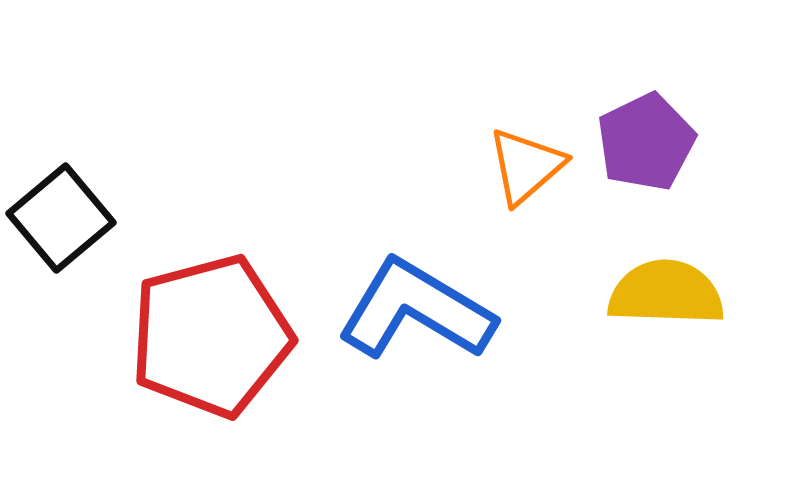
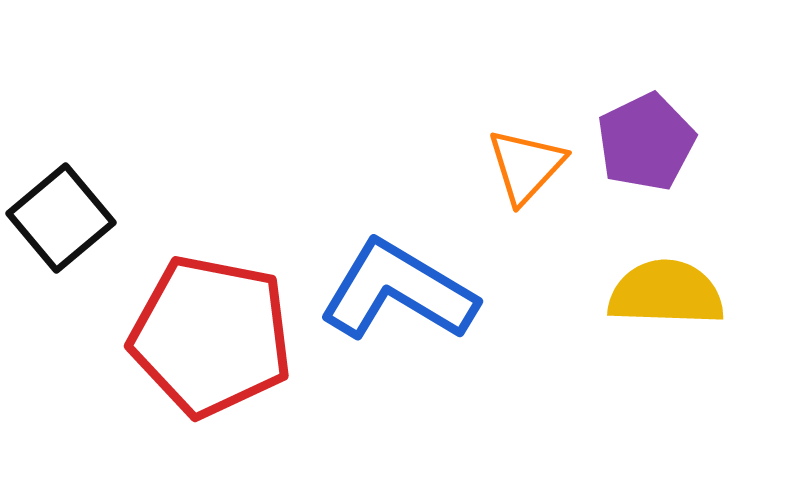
orange triangle: rotated 6 degrees counterclockwise
blue L-shape: moved 18 px left, 19 px up
red pentagon: rotated 26 degrees clockwise
